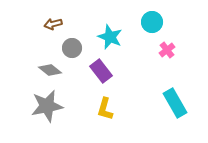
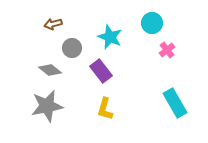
cyan circle: moved 1 px down
